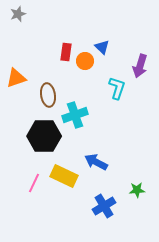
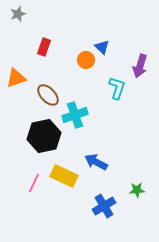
red rectangle: moved 22 px left, 5 px up; rotated 12 degrees clockwise
orange circle: moved 1 px right, 1 px up
brown ellipse: rotated 35 degrees counterclockwise
black hexagon: rotated 12 degrees counterclockwise
